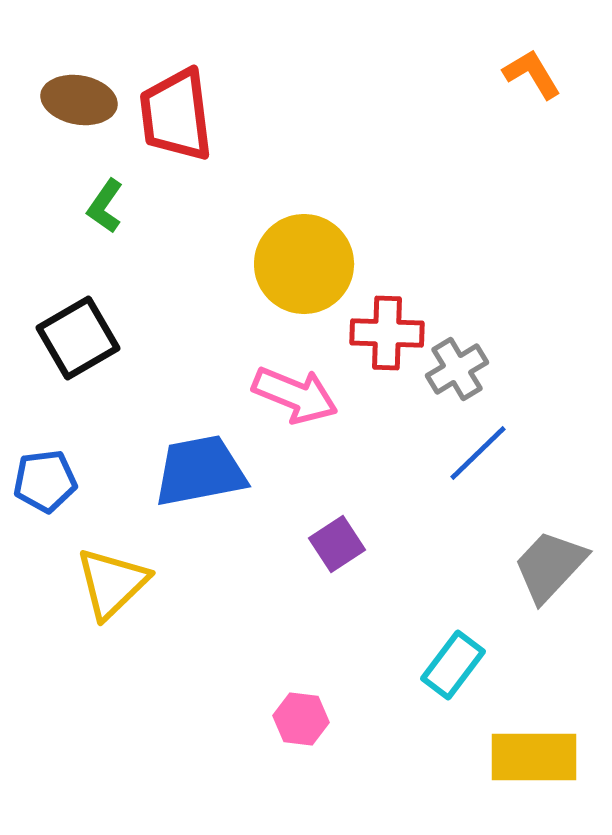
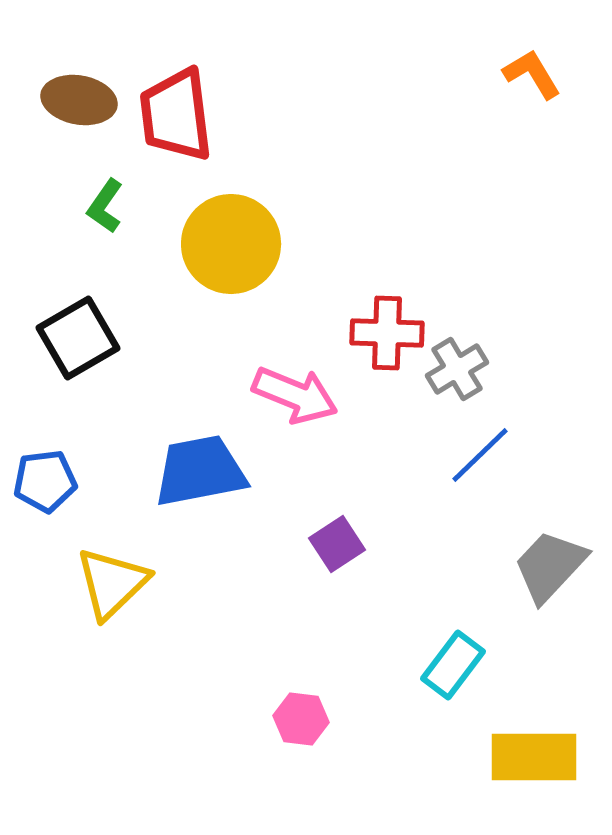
yellow circle: moved 73 px left, 20 px up
blue line: moved 2 px right, 2 px down
